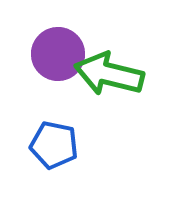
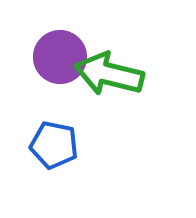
purple circle: moved 2 px right, 3 px down
